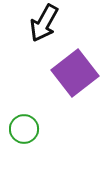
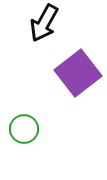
purple square: moved 3 px right
